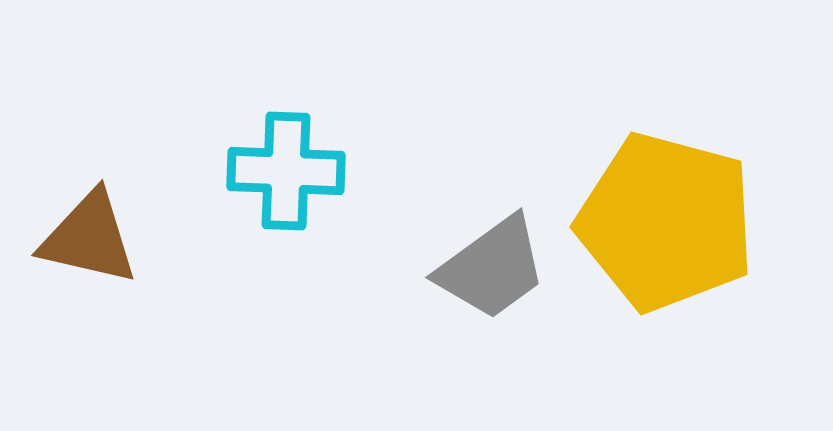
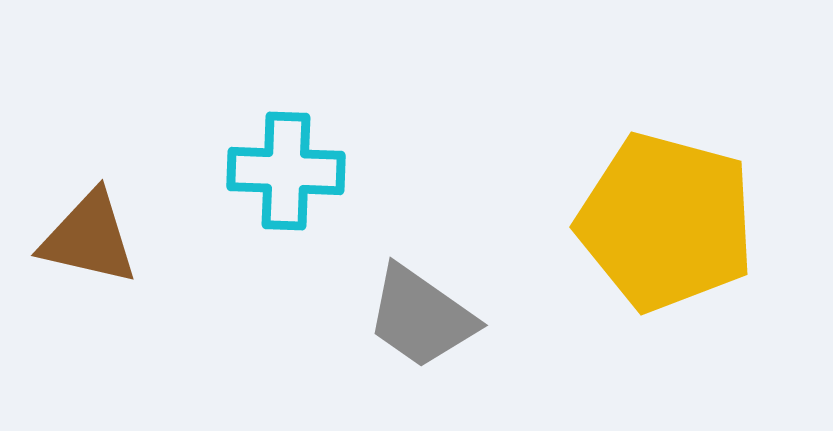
gray trapezoid: moved 71 px left, 49 px down; rotated 71 degrees clockwise
